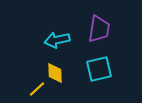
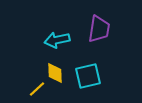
cyan square: moved 11 px left, 7 px down
